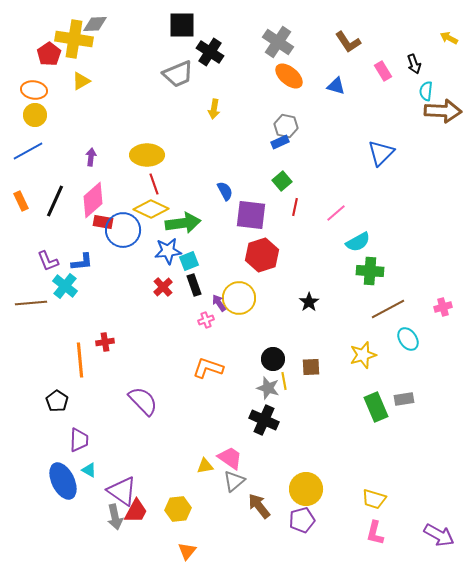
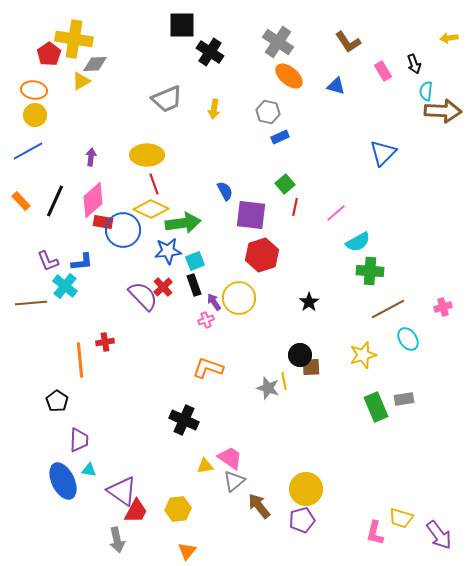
gray diamond at (95, 24): moved 40 px down
yellow arrow at (449, 38): rotated 36 degrees counterclockwise
gray trapezoid at (178, 74): moved 11 px left, 25 px down
gray hexagon at (286, 126): moved 18 px left, 14 px up
blue rectangle at (280, 142): moved 5 px up
blue triangle at (381, 153): moved 2 px right
green square at (282, 181): moved 3 px right, 3 px down
orange rectangle at (21, 201): rotated 18 degrees counterclockwise
cyan square at (189, 261): moved 6 px right
purple arrow at (219, 303): moved 5 px left, 1 px up
black circle at (273, 359): moved 27 px right, 4 px up
purple semicircle at (143, 401): moved 105 px up
black cross at (264, 420): moved 80 px left
cyan triangle at (89, 470): rotated 21 degrees counterclockwise
yellow trapezoid at (374, 499): moved 27 px right, 19 px down
gray arrow at (115, 517): moved 2 px right, 23 px down
purple arrow at (439, 535): rotated 24 degrees clockwise
